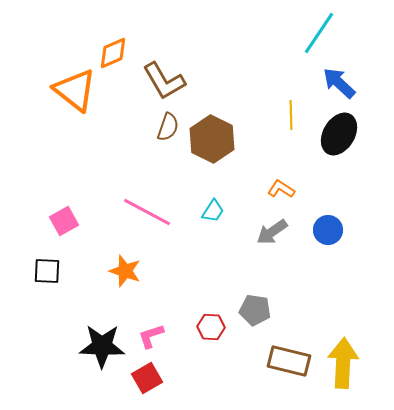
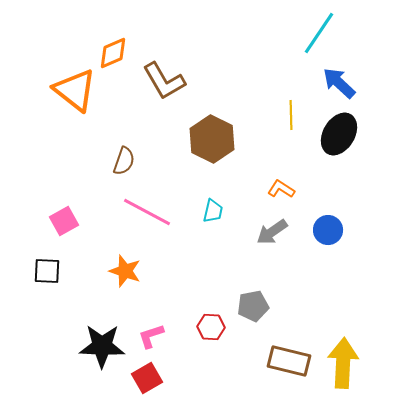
brown semicircle: moved 44 px left, 34 px down
cyan trapezoid: rotated 20 degrees counterclockwise
gray pentagon: moved 2 px left, 4 px up; rotated 20 degrees counterclockwise
